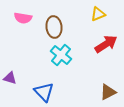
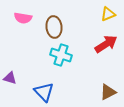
yellow triangle: moved 10 px right
cyan cross: rotated 20 degrees counterclockwise
